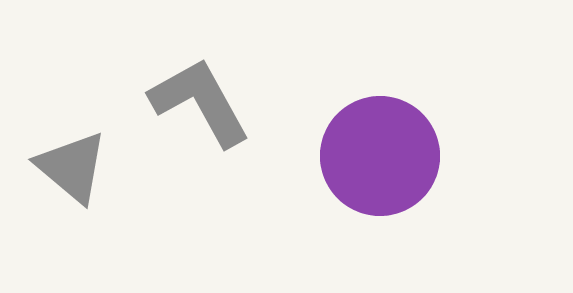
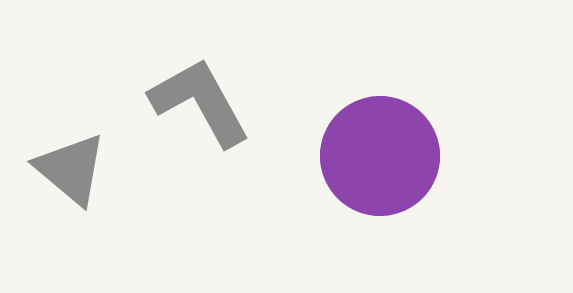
gray triangle: moved 1 px left, 2 px down
